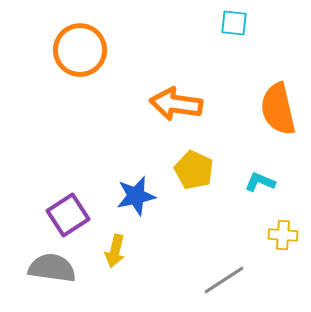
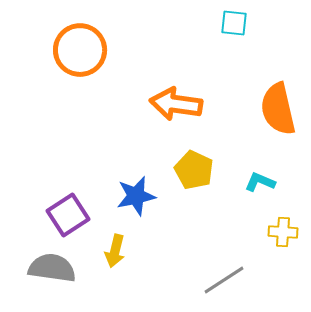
yellow cross: moved 3 px up
